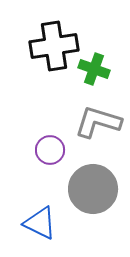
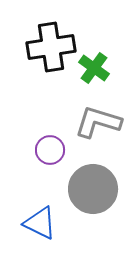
black cross: moved 3 px left, 1 px down
green cross: moved 1 px up; rotated 16 degrees clockwise
